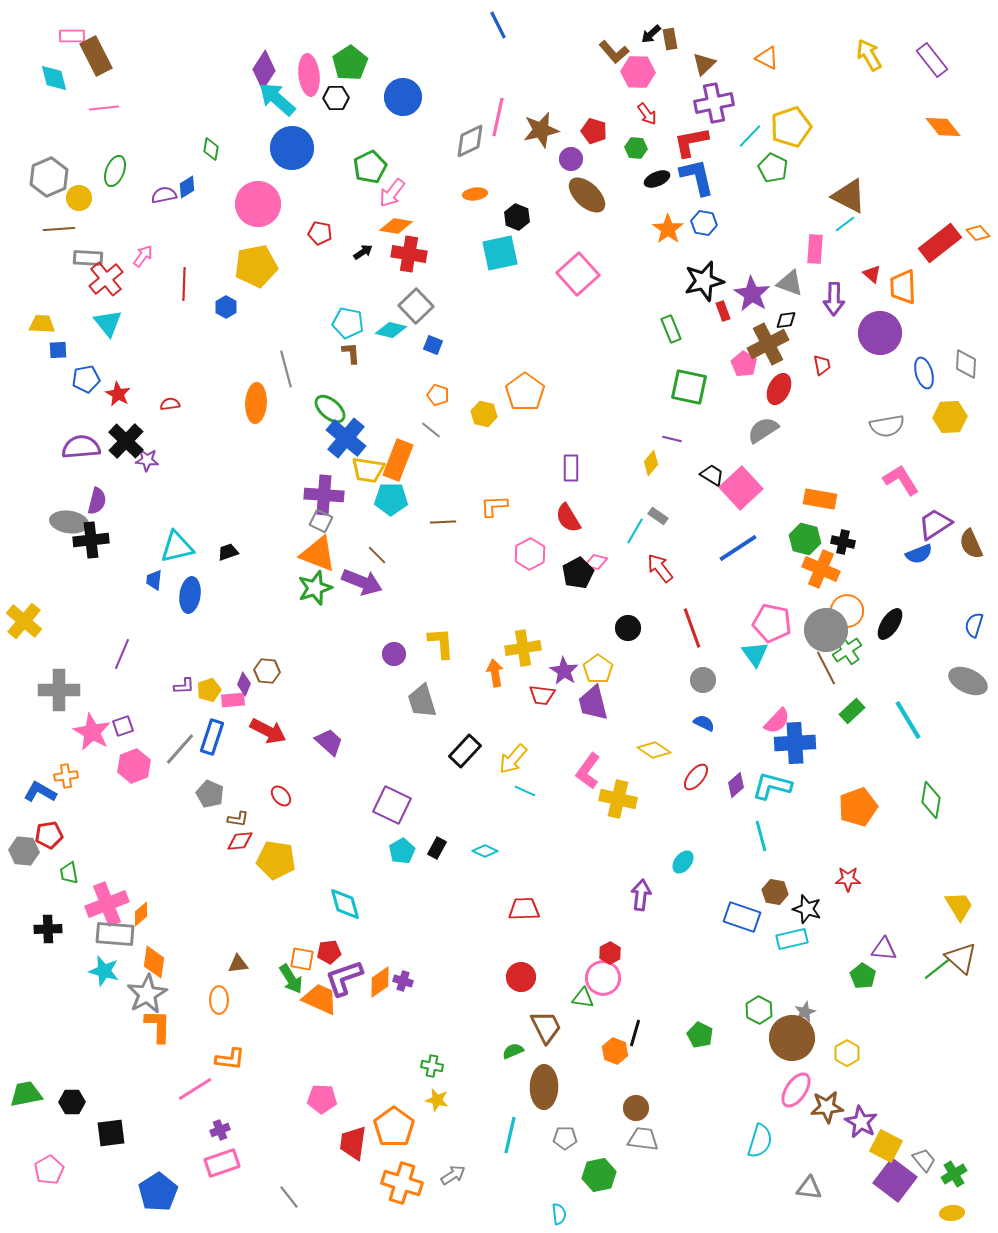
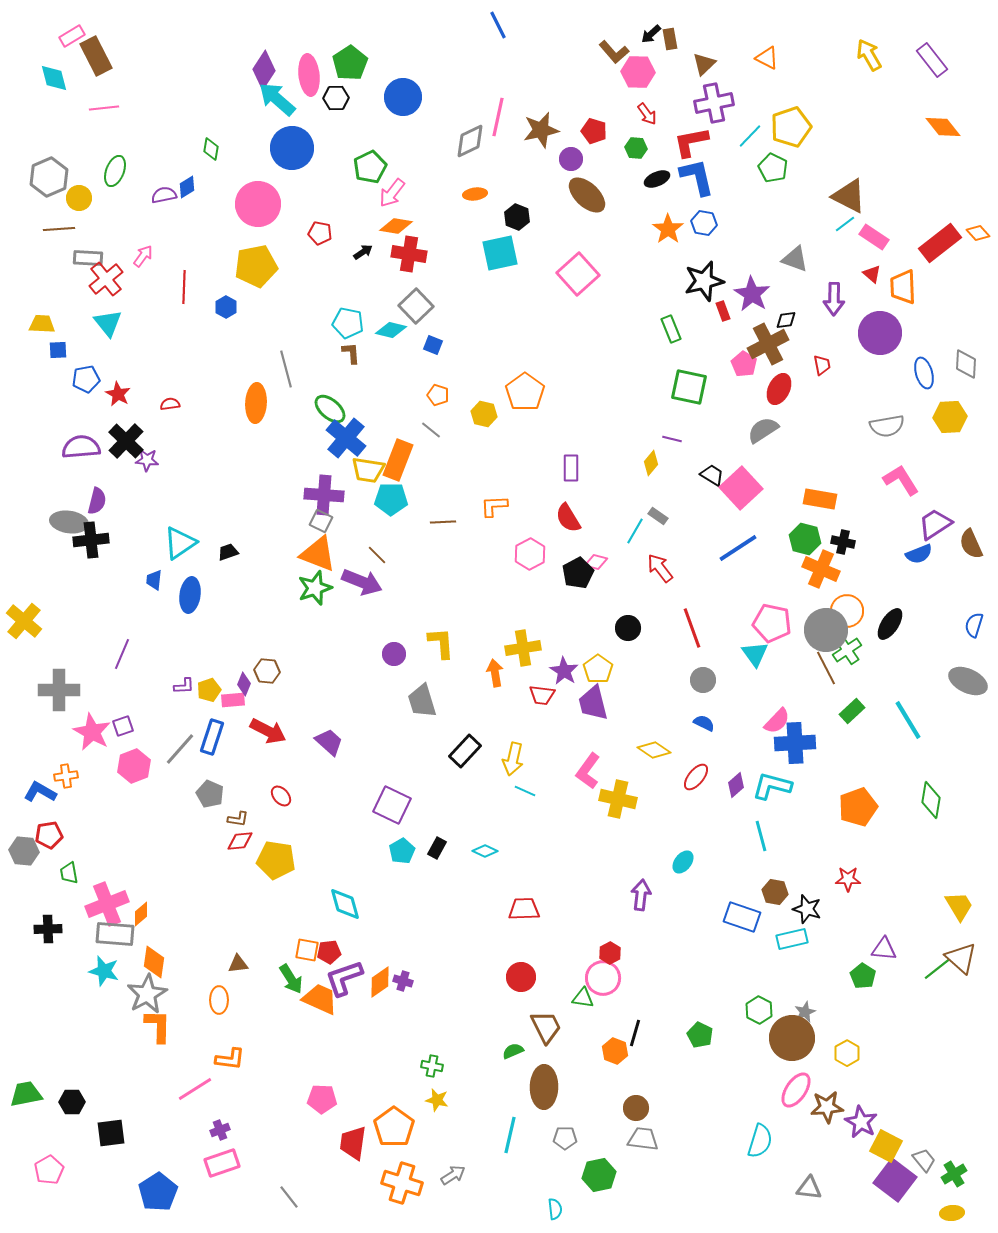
pink rectangle at (72, 36): rotated 30 degrees counterclockwise
pink rectangle at (815, 249): moved 59 px right, 12 px up; rotated 60 degrees counterclockwise
gray triangle at (790, 283): moved 5 px right, 24 px up
red line at (184, 284): moved 3 px down
cyan triangle at (177, 547): moved 3 px right, 4 px up; rotated 21 degrees counterclockwise
yellow arrow at (513, 759): rotated 28 degrees counterclockwise
orange square at (302, 959): moved 5 px right, 9 px up
cyan semicircle at (559, 1214): moved 4 px left, 5 px up
